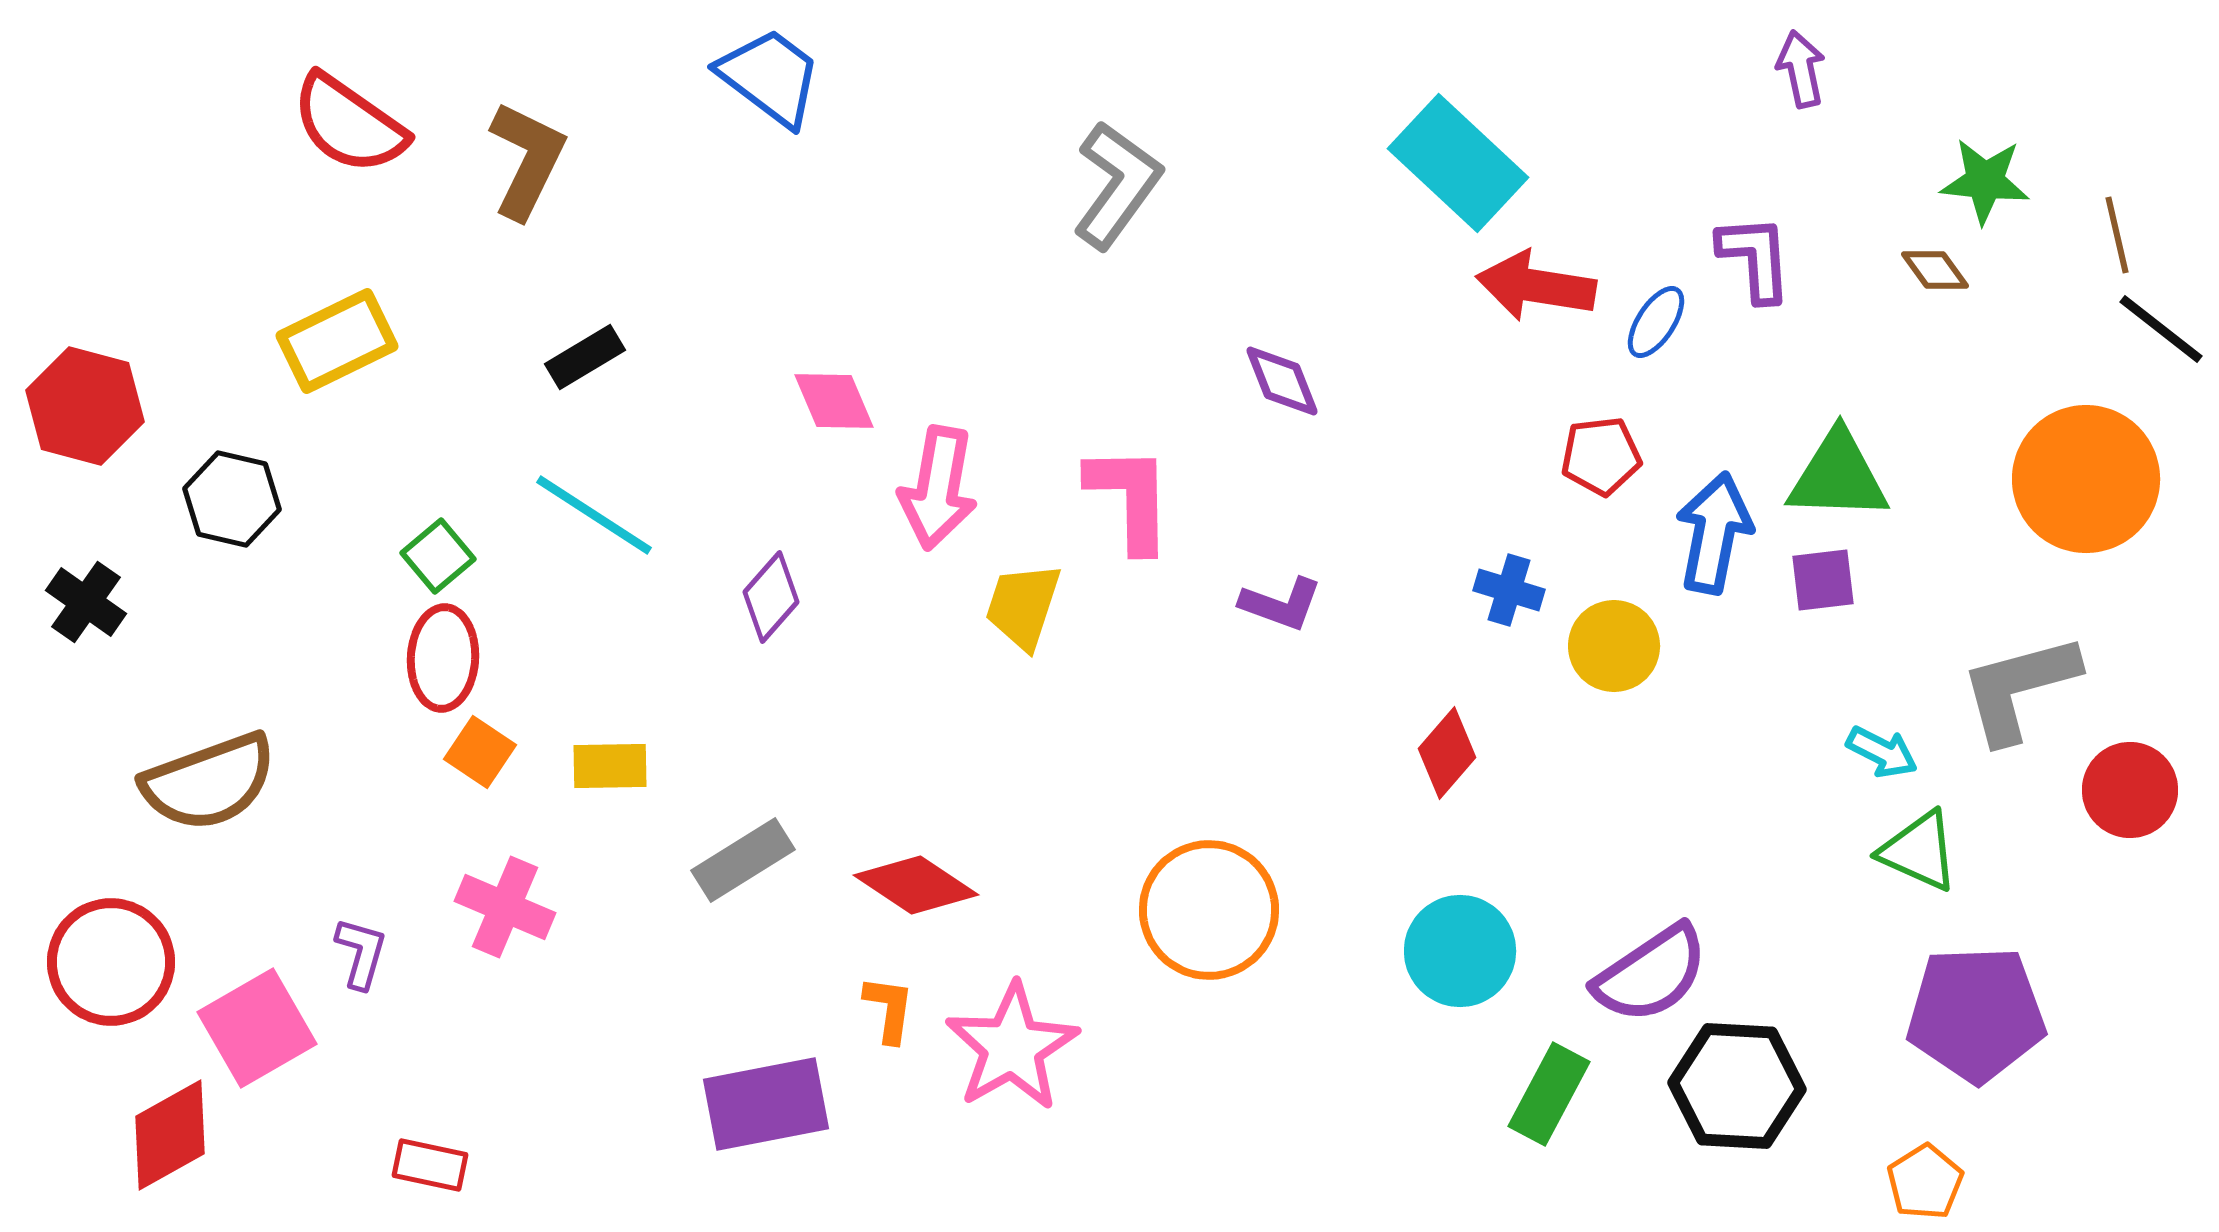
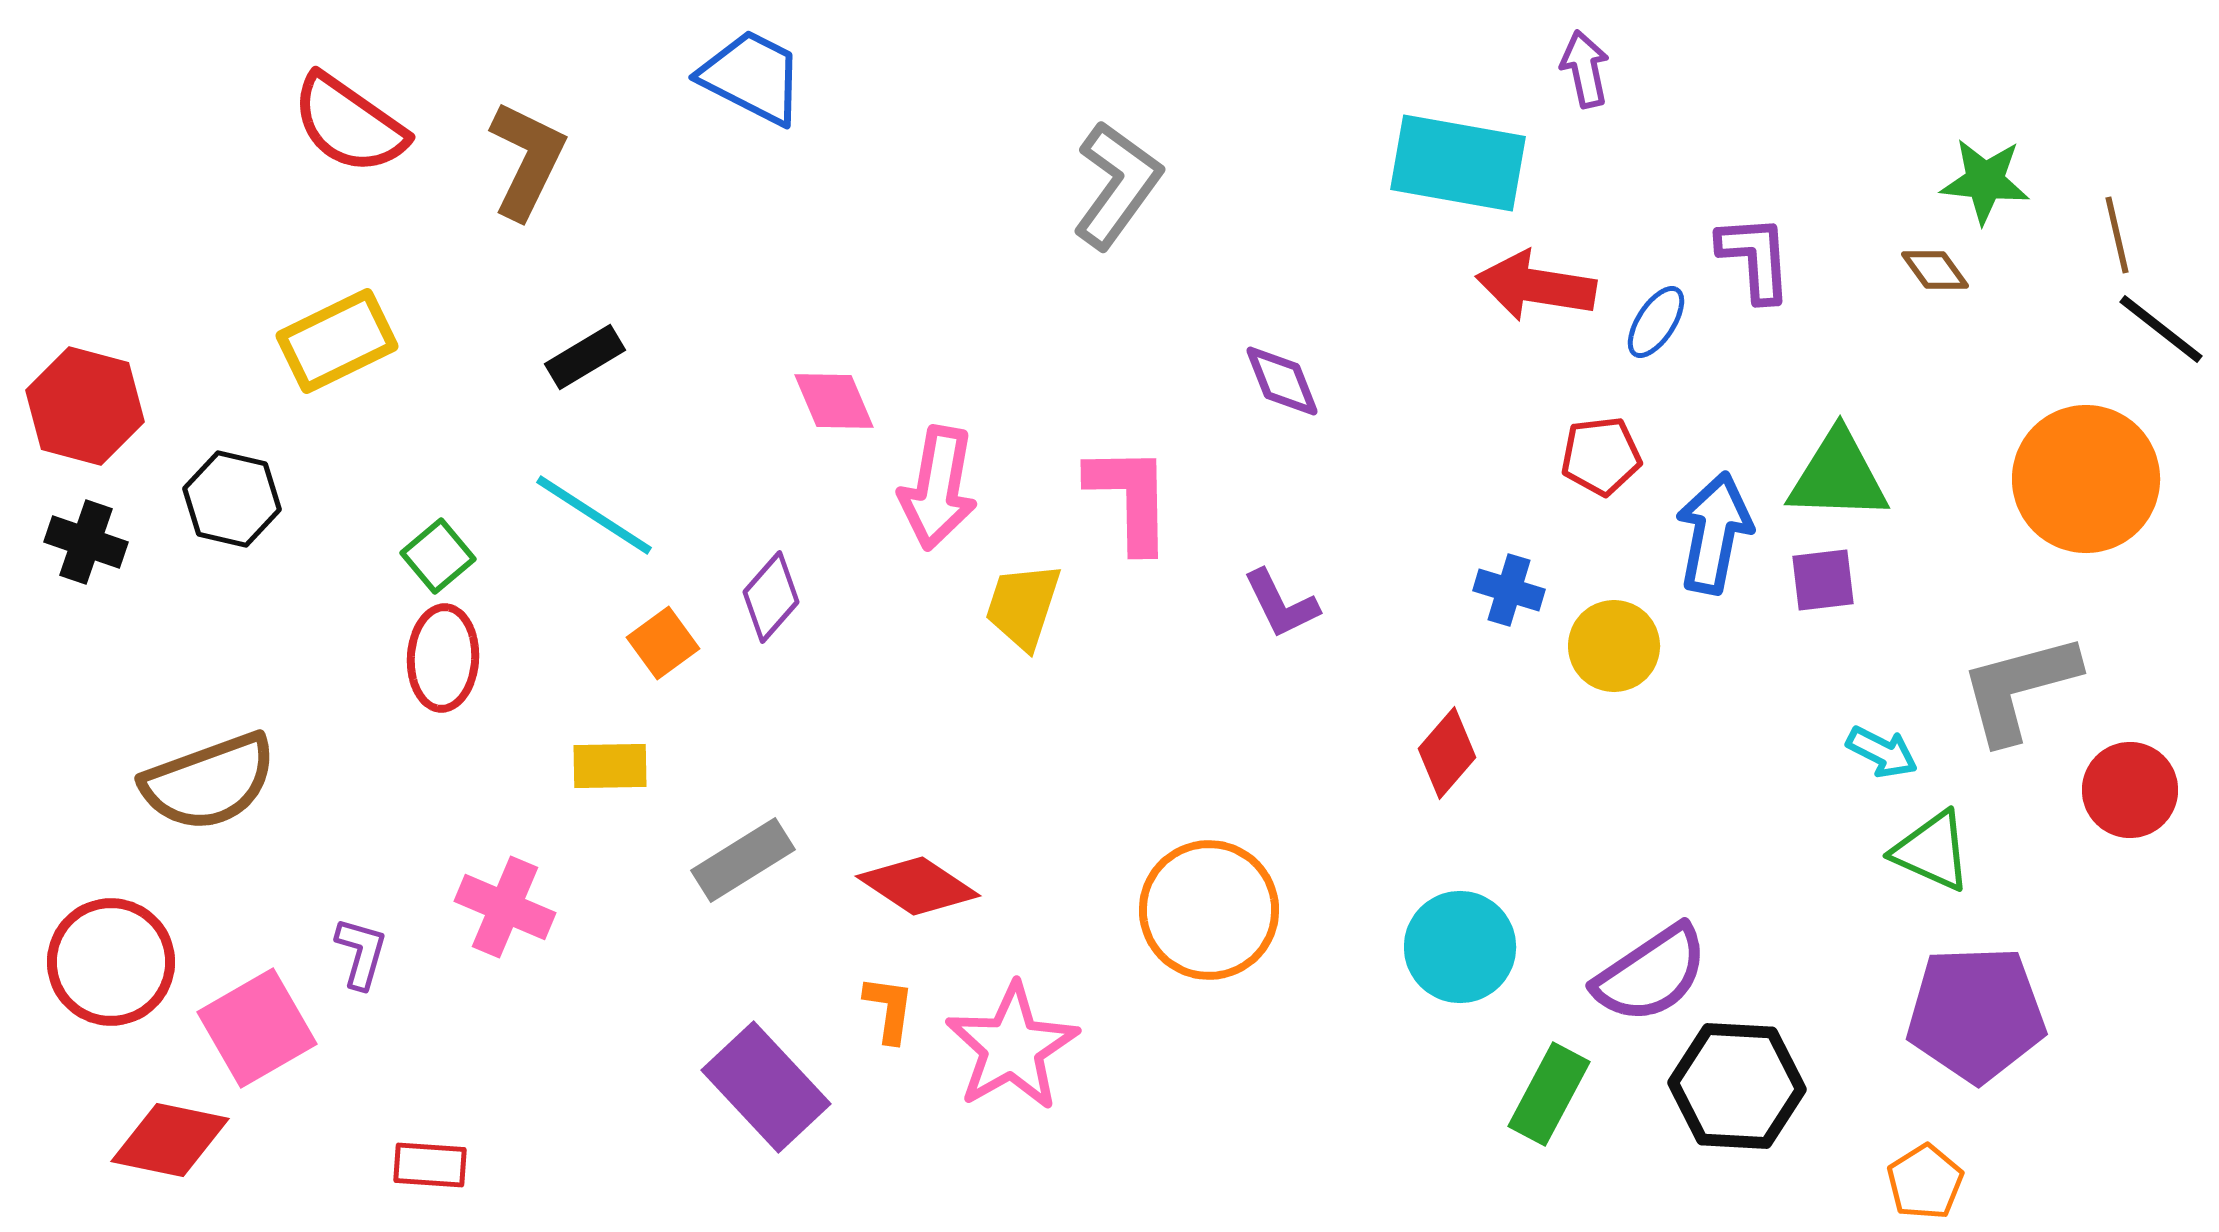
purple arrow at (1801, 69): moved 216 px left
blue trapezoid at (770, 77): moved 18 px left; rotated 10 degrees counterclockwise
cyan rectangle at (1458, 163): rotated 33 degrees counterclockwise
black cross at (86, 602): moved 60 px up; rotated 16 degrees counterclockwise
purple L-shape at (1281, 604): rotated 44 degrees clockwise
orange square at (480, 752): moved 183 px right, 109 px up; rotated 20 degrees clockwise
green triangle at (1919, 851): moved 13 px right
red diamond at (916, 885): moved 2 px right, 1 px down
cyan circle at (1460, 951): moved 4 px up
purple rectangle at (766, 1104): moved 17 px up; rotated 58 degrees clockwise
red diamond at (170, 1135): moved 5 px down; rotated 41 degrees clockwise
red rectangle at (430, 1165): rotated 8 degrees counterclockwise
